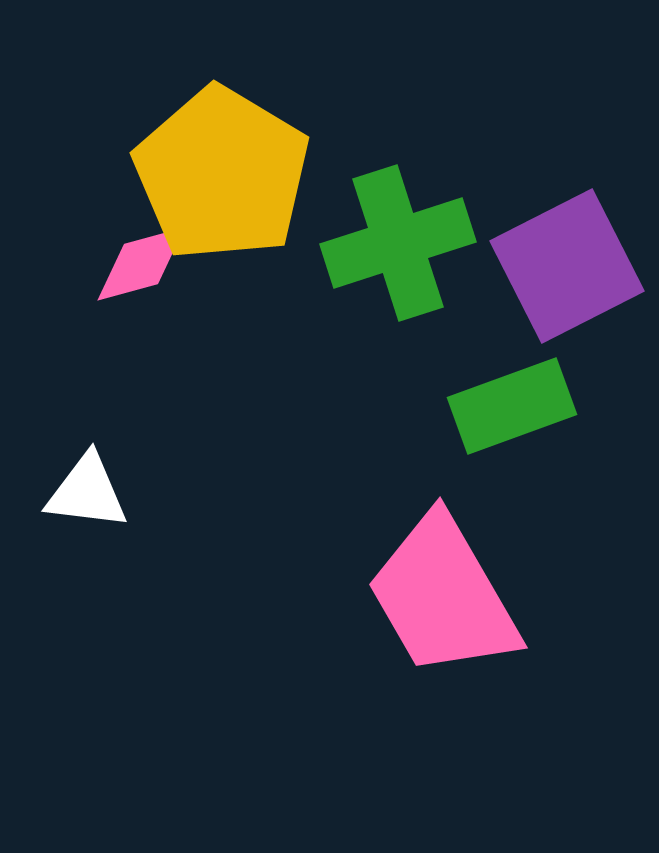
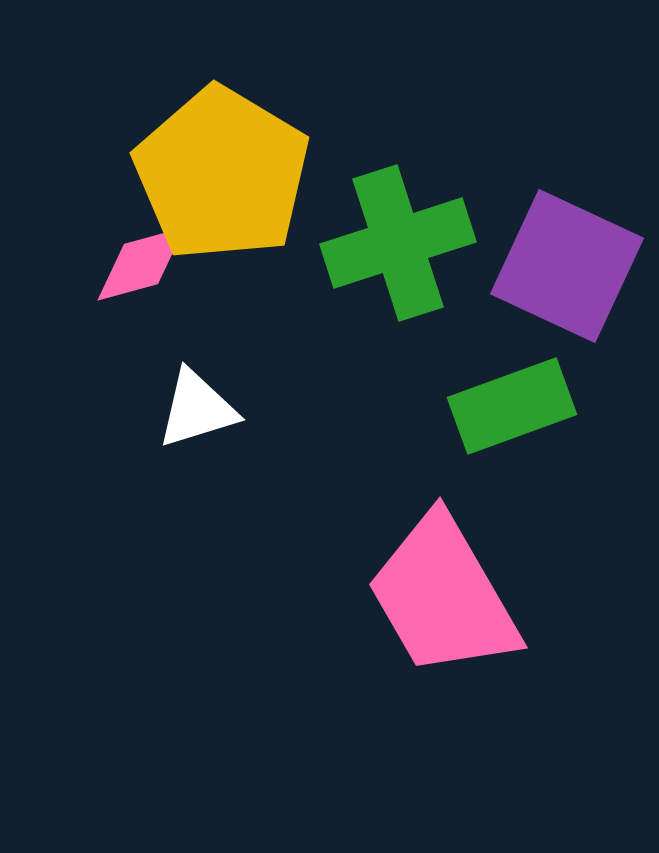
purple square: rotated 38 degrees counterclockwise
white triangle: moved 110 px right, 83 px up; rotated 24 degrees counterclockwise
